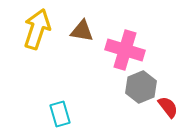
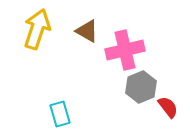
brown triangle: moved 5 px right; rotated 20 degrees clockwise
pink cross: rotated 30 degrees counterclockwise
